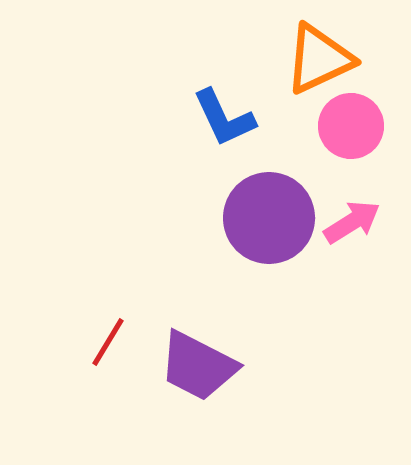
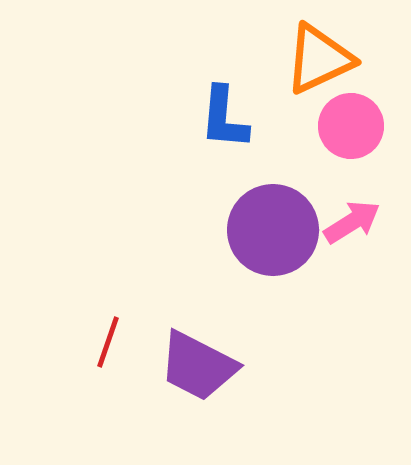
blue L-shape: rotated 30 degrees clockwise
purple circle: moved 4 px right, 12 px down
red line: rotated 12 degrees counterclockwise
